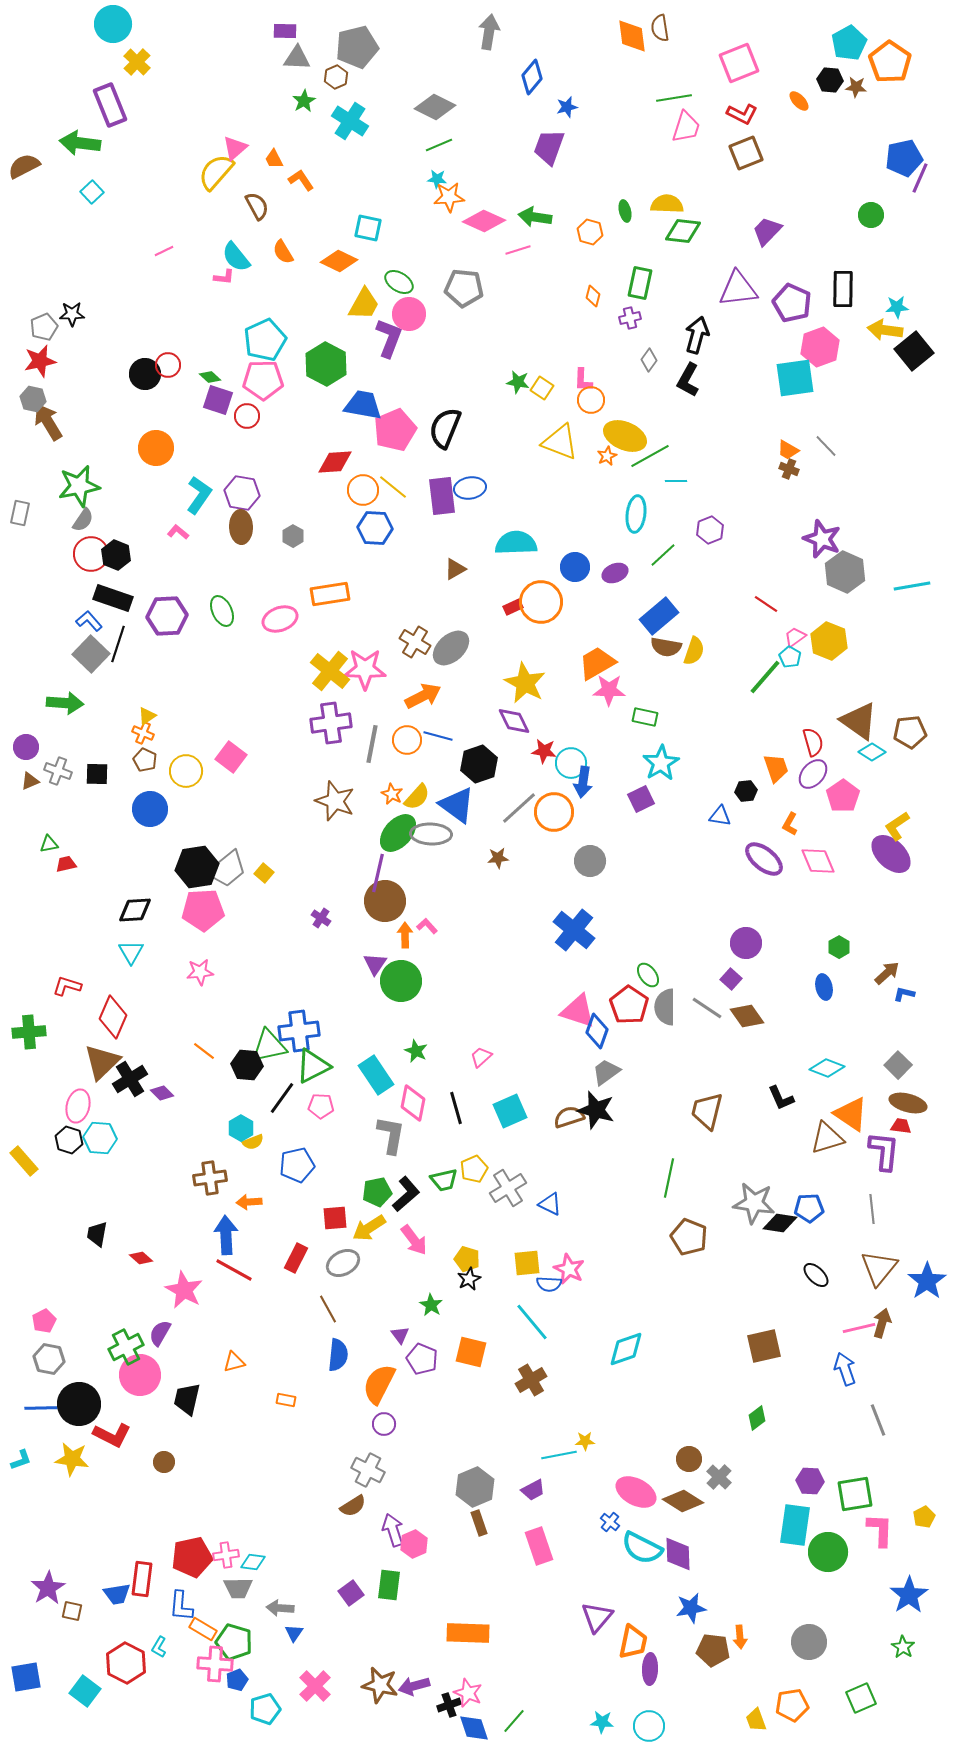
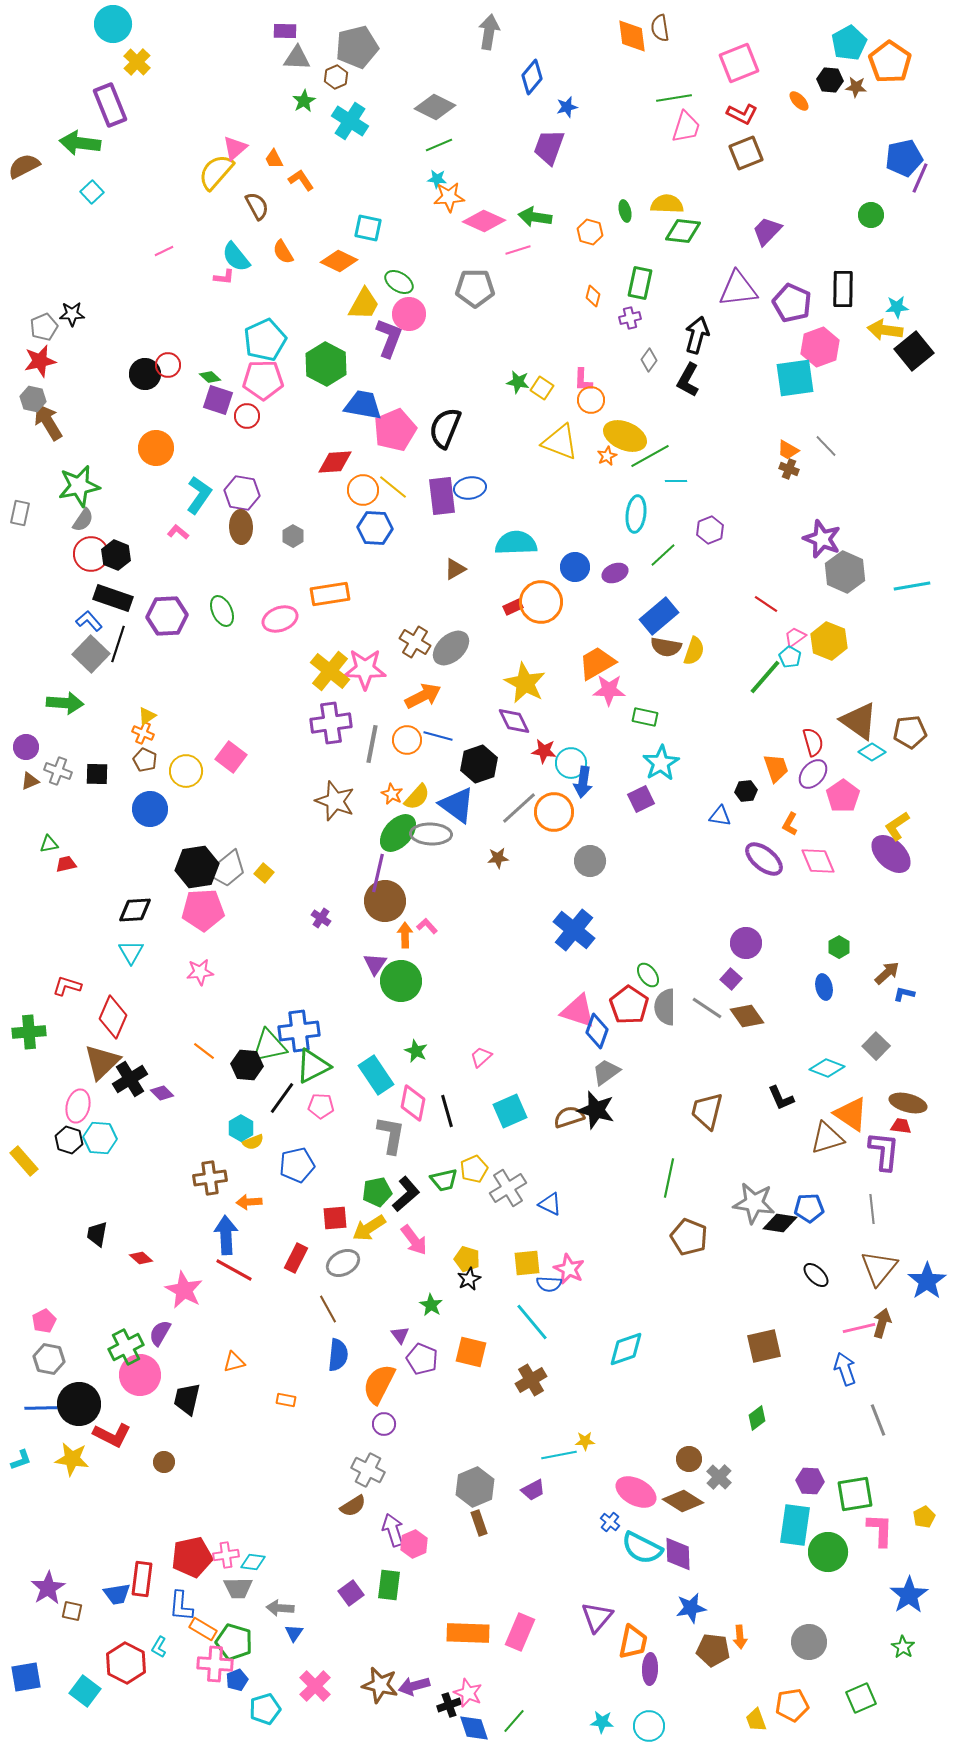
gray pentagon at (464, 288): moved 11 px right; rotated 6 degrees counterclockwise
gray square at (898, 1065): moved 22 px left, 19 px up
black line at (456, 1108): moved 9 px left, 3 px down
pink rectangle at (539, 1546): moved 19 px left, 86 px down; rotated 42 degrees clockwise
